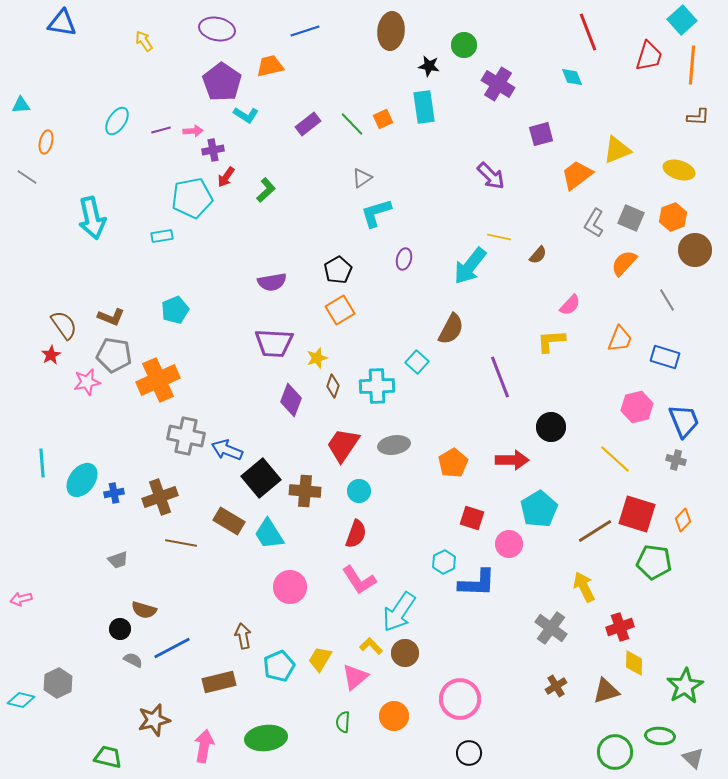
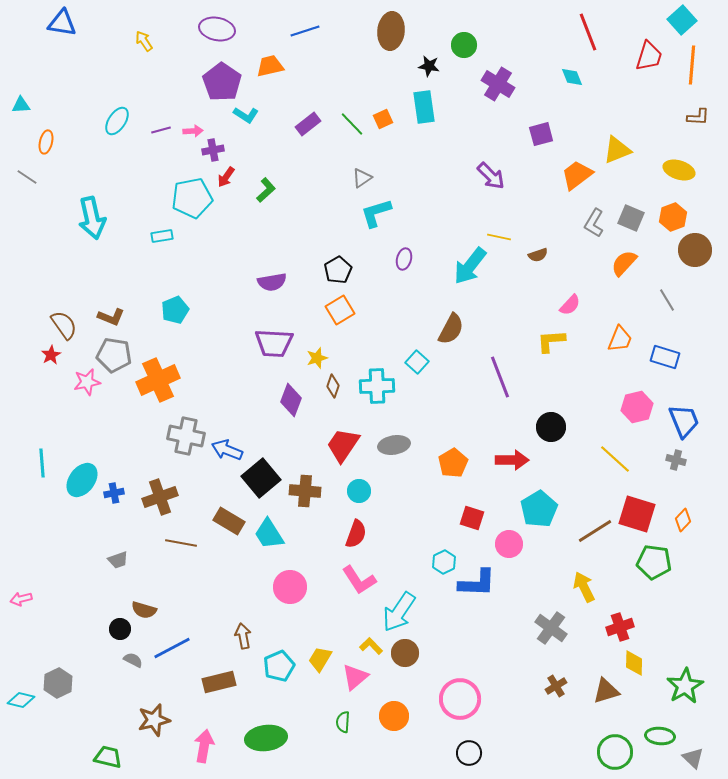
brown semicircle at (538, 255): rotated 30 degrees clockwise
